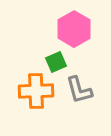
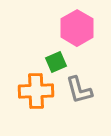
pink hexagon: moved 3 px right, 1 px up
